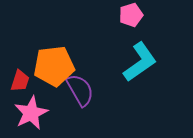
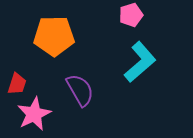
cyan L-shape: rotated 6 degrees counterclockwise
orange pentagon: moved 30 px up; rotated 6 degrees clockwise
red trapezoid: moved 3 px left, 3 px down
pink star: moved 3 px right, 1 px down
